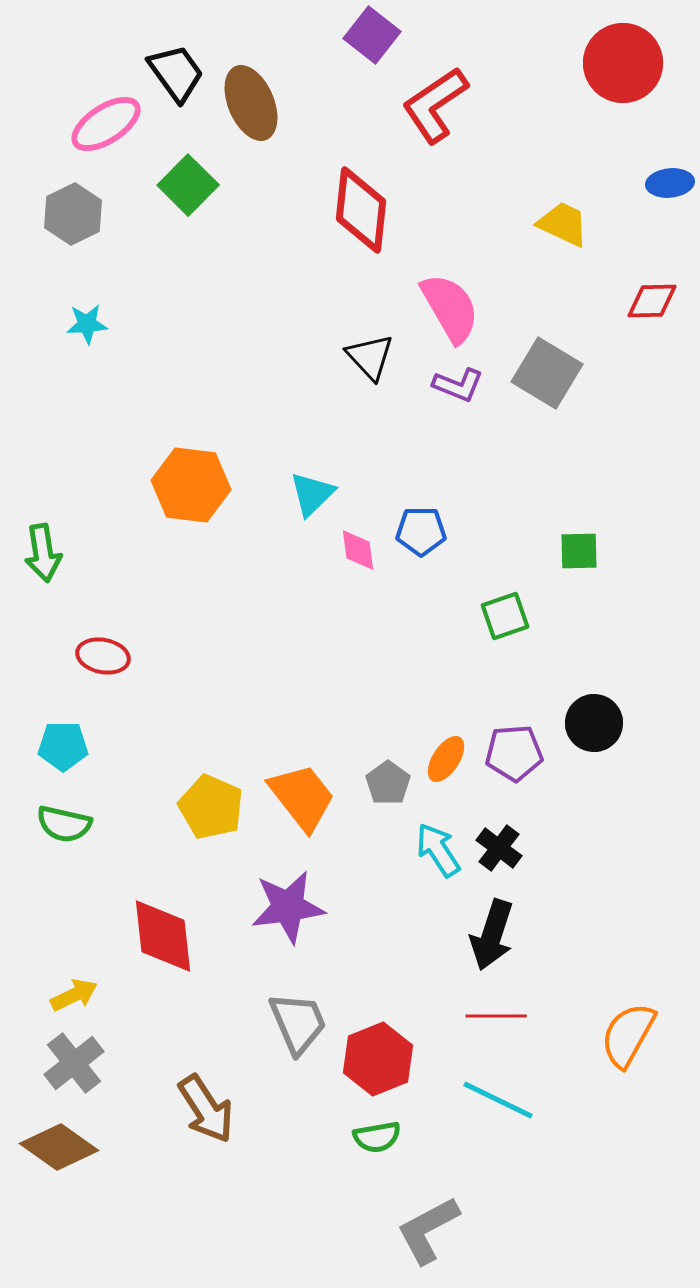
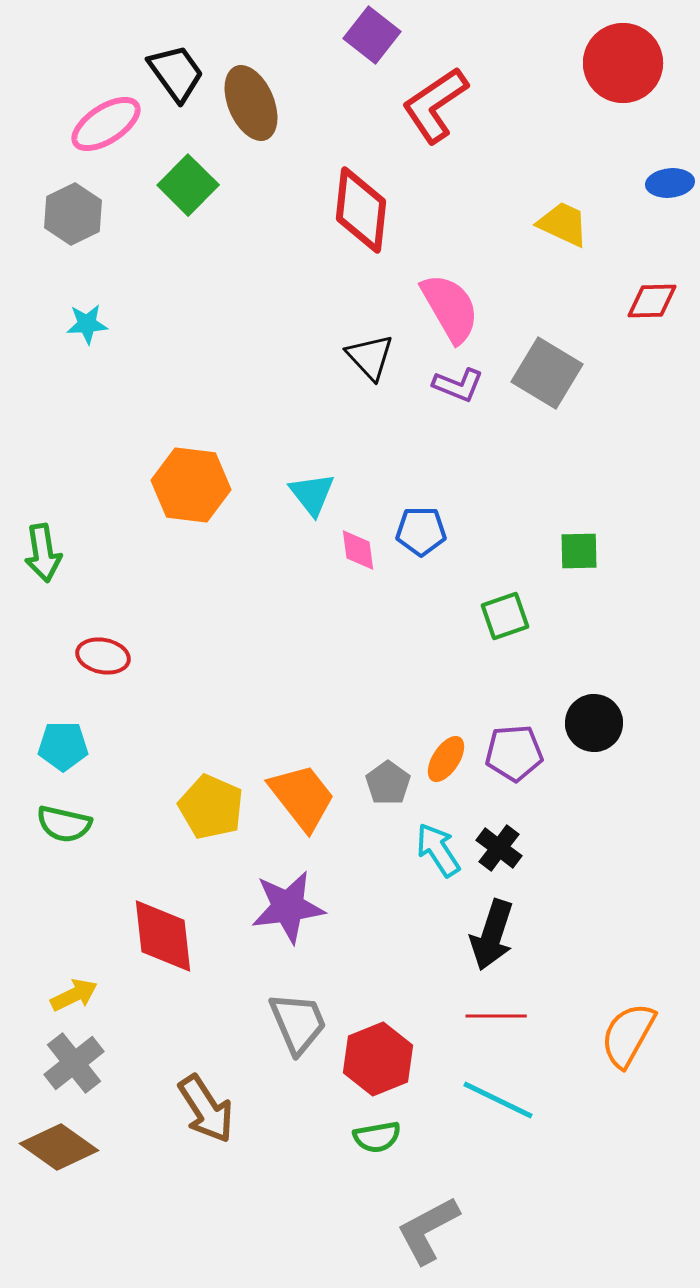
cyan triangle at (312, 494): rotated 24 degrees counterclockwise
